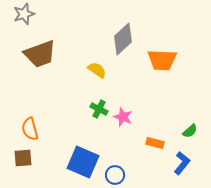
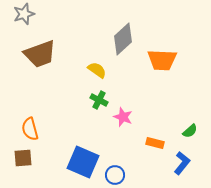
green cross: moved 9 px up
